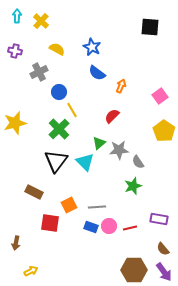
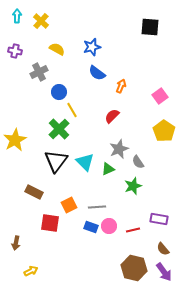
blue star: rotated 30 degrees clockwise
yellow star: moved 17 px down; rotated 15 degrees counterclockwise
green triangle: moved 9 px right, 26 px down; rotated 16 degrees clockwise
gray star: moved 1 px up; rotated 18 degrees counterclockwise
red line: moved 3 px right, 2 px down
brown hexagon: moved 2 px up; rotated 15 degrees clockwise
